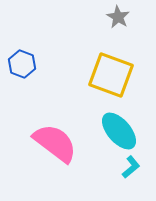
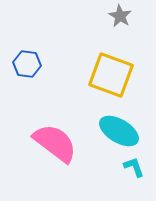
gray star: moved 2 px right, 1 px up
blue hexagon: moved 5 px right; rotated 12 degrees counterclockwise
cyan ellipse: rotated 18 degrees counterclockwise
cyan L-shape: moved 3 px right; rotated 70 degrees counterclockwise
